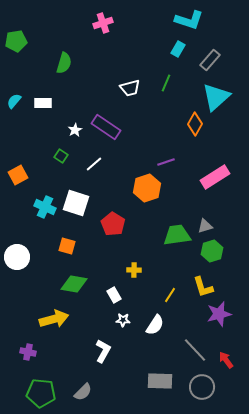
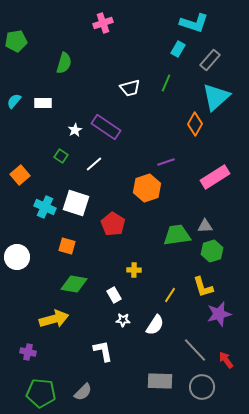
cyan L-shape at (189, 20): moved 5 px right, 3 px down
orange square at (18, 175): moved 2 px right; rotated 12 degrees counterclockwise
gray triangle at (205, 226): rotated 14 degrees clockwise
white L-shape at (103, 351): rotated 40 degrees counterclockwise
